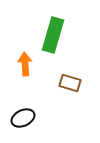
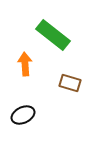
green rectangle: rotated 68 degrees counterclockwise
black ellipse: moved 3 px up
